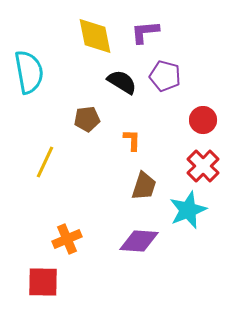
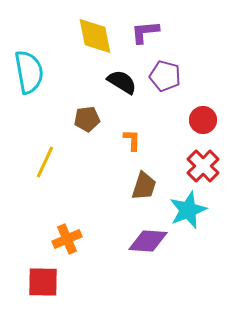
purple diamond: moved 9 px right
